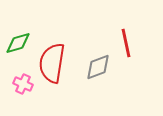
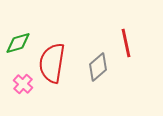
gray diamond: rotated 20 degrees counterclockwise
pink cross: rotated 18 degrees clockwise
